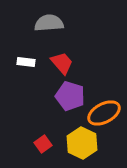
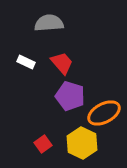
white rectangle: rotated 18 degrees clockwise
